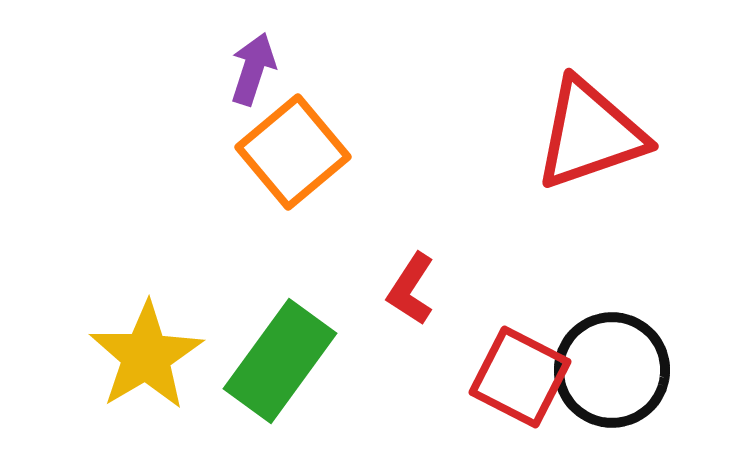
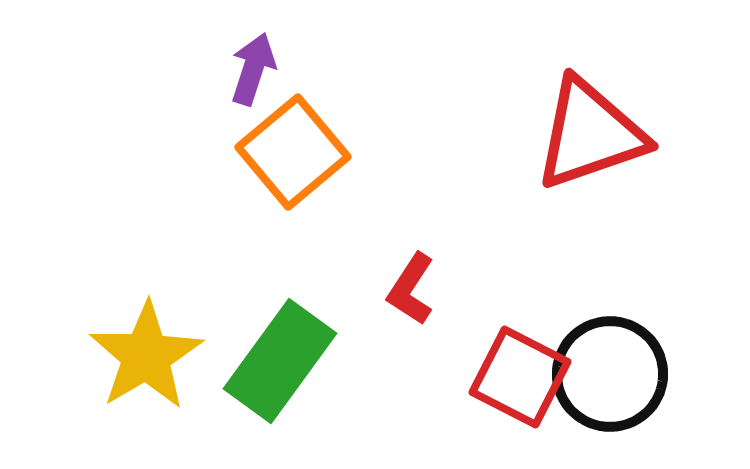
black circle: moved 2 px left, 4 px down
